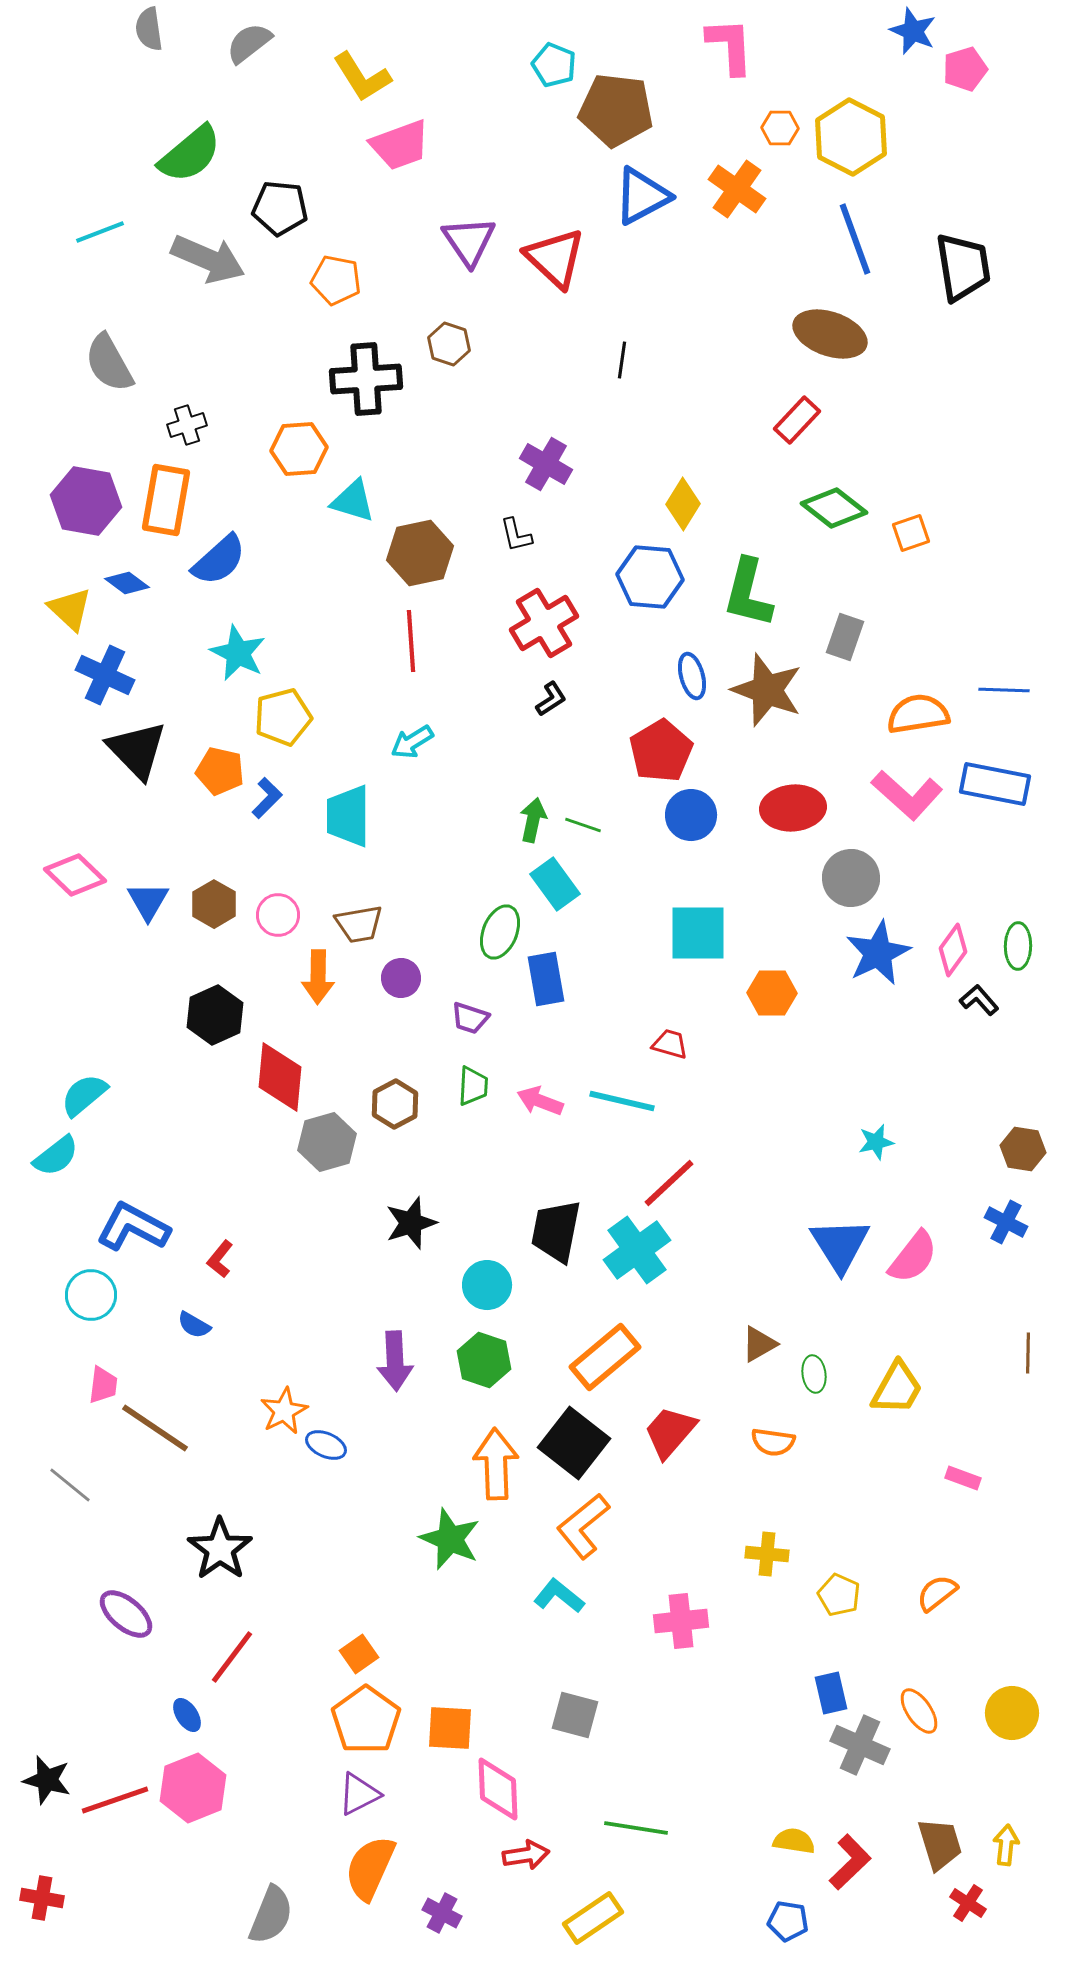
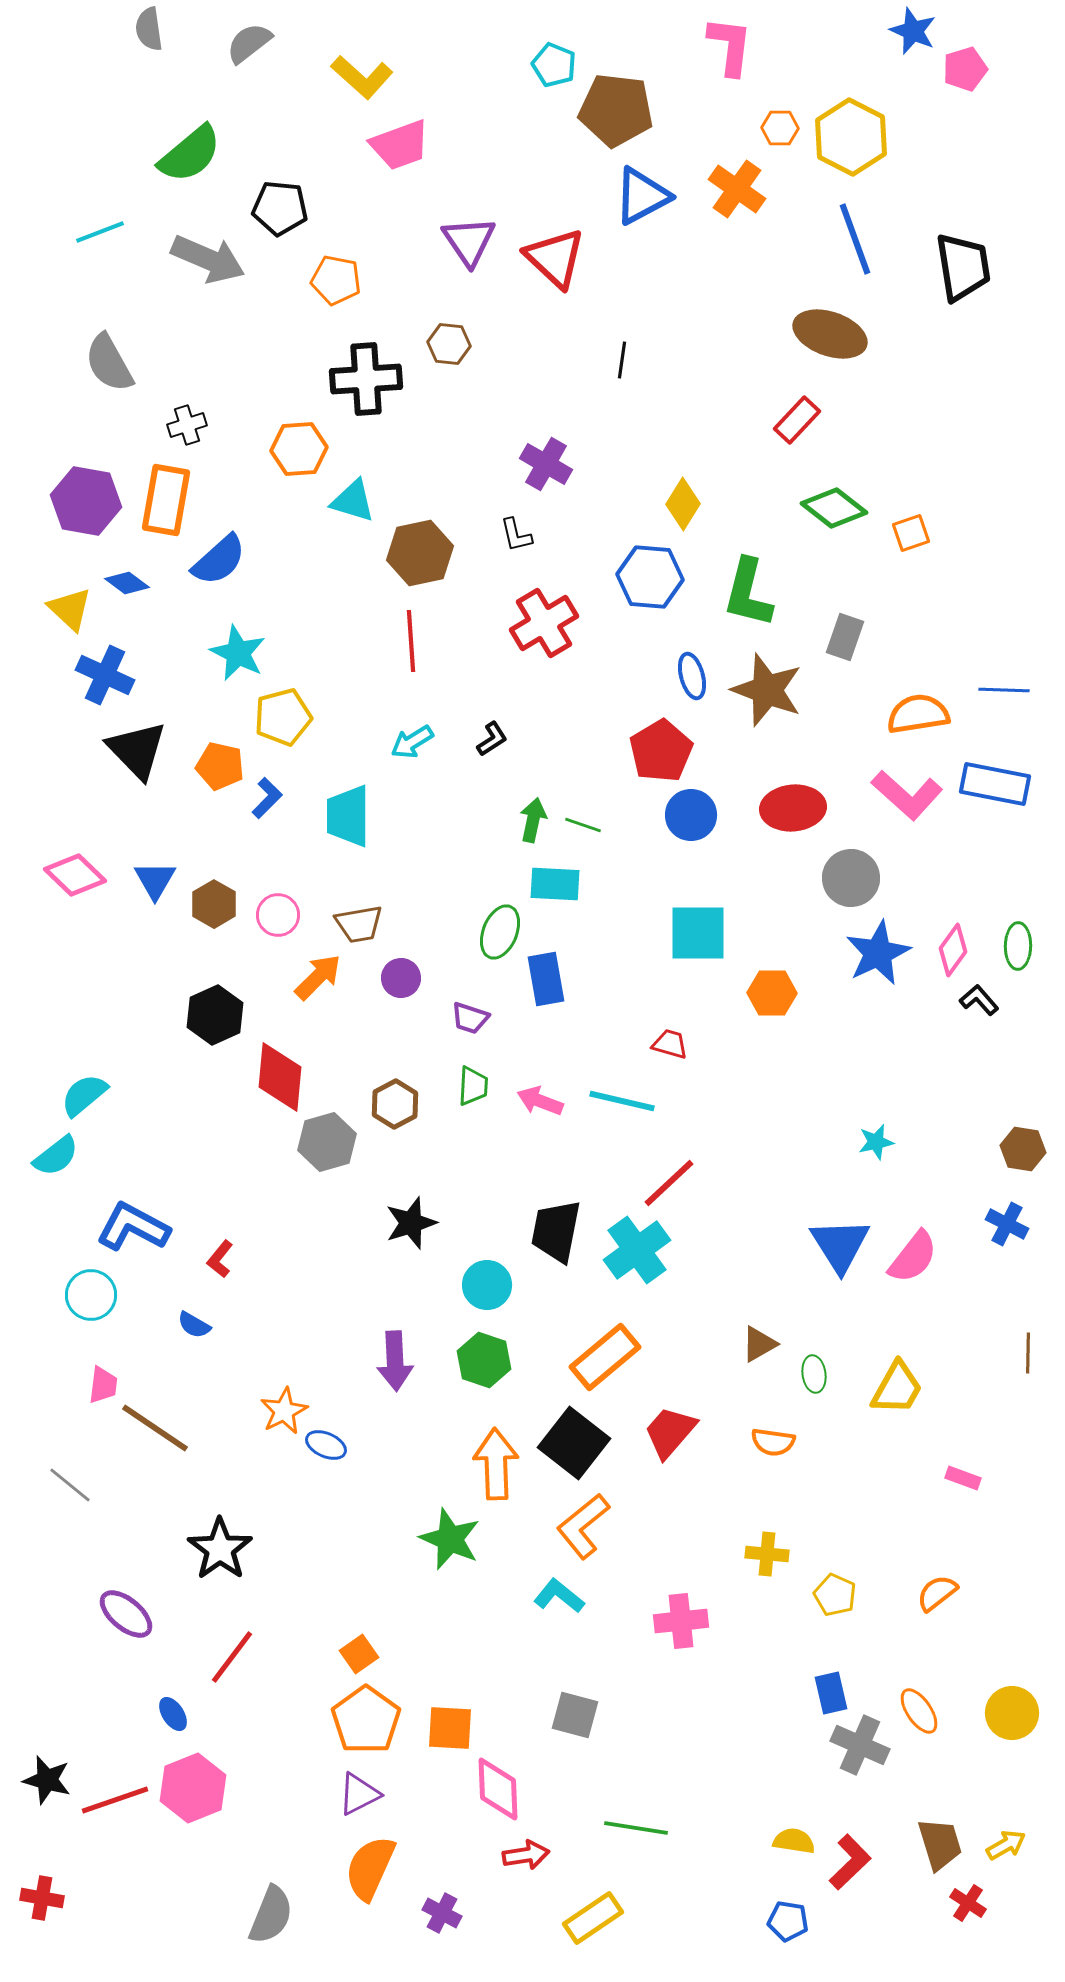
pink L-shape at (730, 46): rotated 10 degrees clockwise
yellow L-shape at (362, 77): rotated 16 degrees counterclockwise
brown hexagon at (449, 344): rotated 12 degrees counterclockwise
black L-shape at (551, 699): moved 59 px left, 40 px down
orange pentagon at (220, 771): moved 5 px up
cyan rectangle at (555, 884): rotated 51 degrees counterclockwise
blue triangle at (148, 901): moved 7 px right, 21 px up
orange arrow at (318, 977): rotated 136 degrees counterclockwise
blue cross at (1006, 1222): moved 1 px right, 2 px down
yellow pentagon at (839, 1595): moved 4 px left
blue ellipse at (187, 1715): moved 14 px left, 1 px up
yellow arrow at (1006, 1845): rotated 54 degrees clockwise
